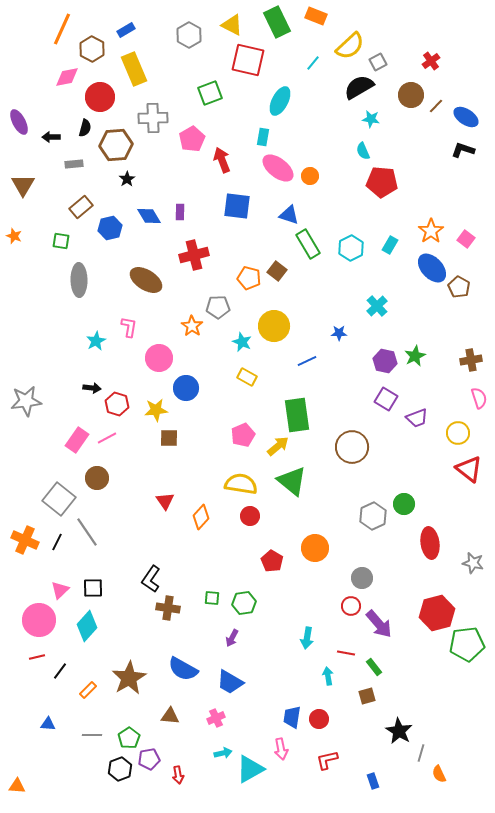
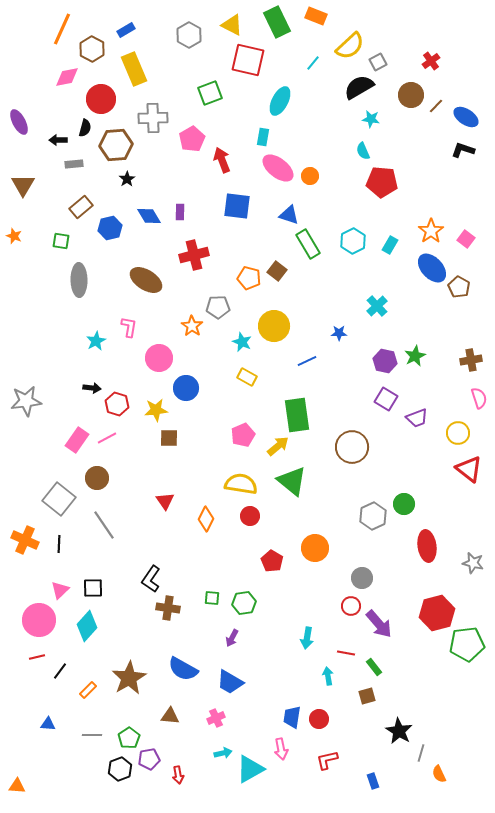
red circle at (100, 97): moved 1 px right, 2 px down
black arrow at (51, 137): moved 7 px right, 3 px down
cyan hexagon at (351, 248): moved 2 px right, 7 px up
orange diamond at (201, 517): moved 5 px right, 2 px down; rotated 15 degrees counterclockwise
gray line at (87, 532): moved 17 px right, 7 px up
black line at (57, 542): moved 2 px right, 2 px down; rotated 24 degrees counterclockwise
red ellipse at (430, 543): moved 3 px left, 3 px down
